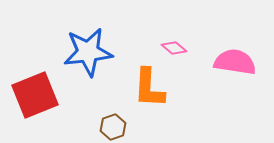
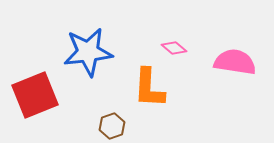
brown hexagon: moved 1 px left, 1 px up
